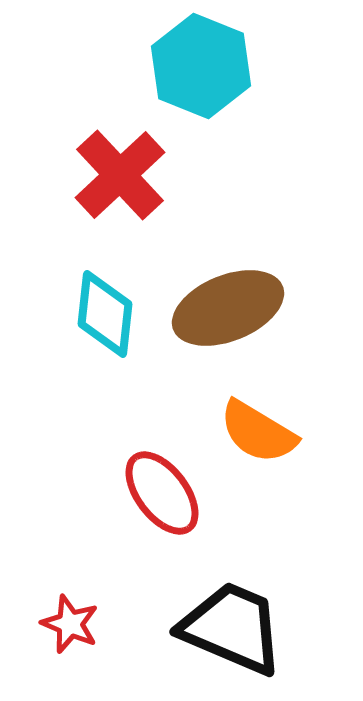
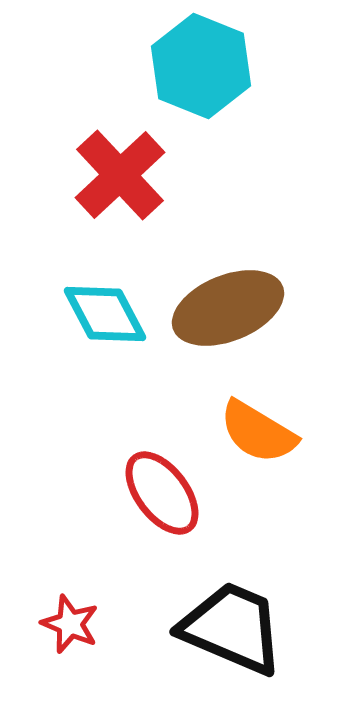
cyan diamond: rotated 34 degrees counterclockwise
